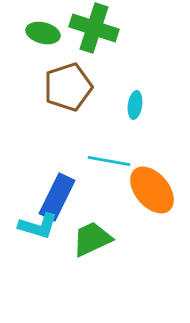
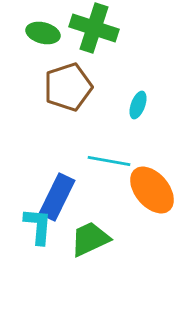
cyan ellipse: moved 3 px right; rotated 12 degrees clockwise
cyan L-shape: rotated 102 degrees counterclockwise
green trapezoid: moved 2 px left
